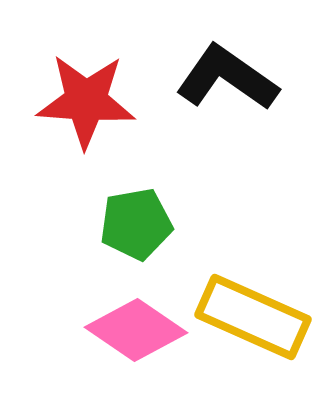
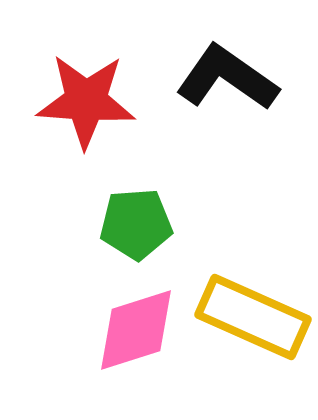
green pentagon: rotated 6 degrees clockwise
pink diamond: rotated 52 degrees counterclockwise
